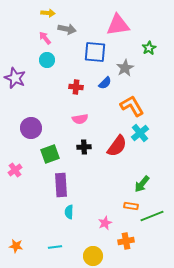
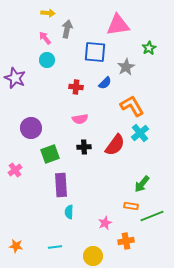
gray arrow: rotated 90 degrees counterclockwise
gray star: moved 1 px right, 1 px up
red semicircle: moved 2 px left, 1 px up
